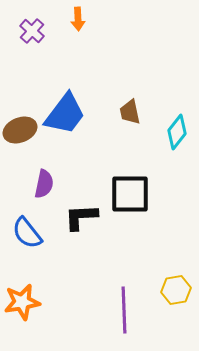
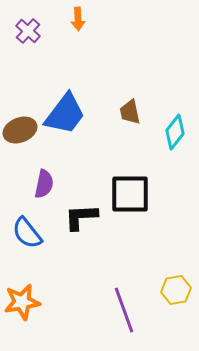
purple cross: moved 4 px left
cyan diamond: moved 2 px left
purple line: rotated 18 degrees counterclockwise
